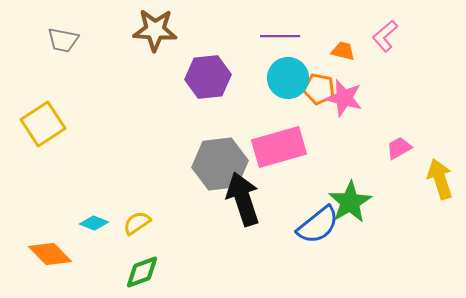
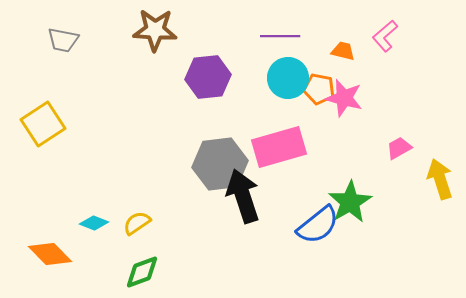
black arrow: moved 3 px up
